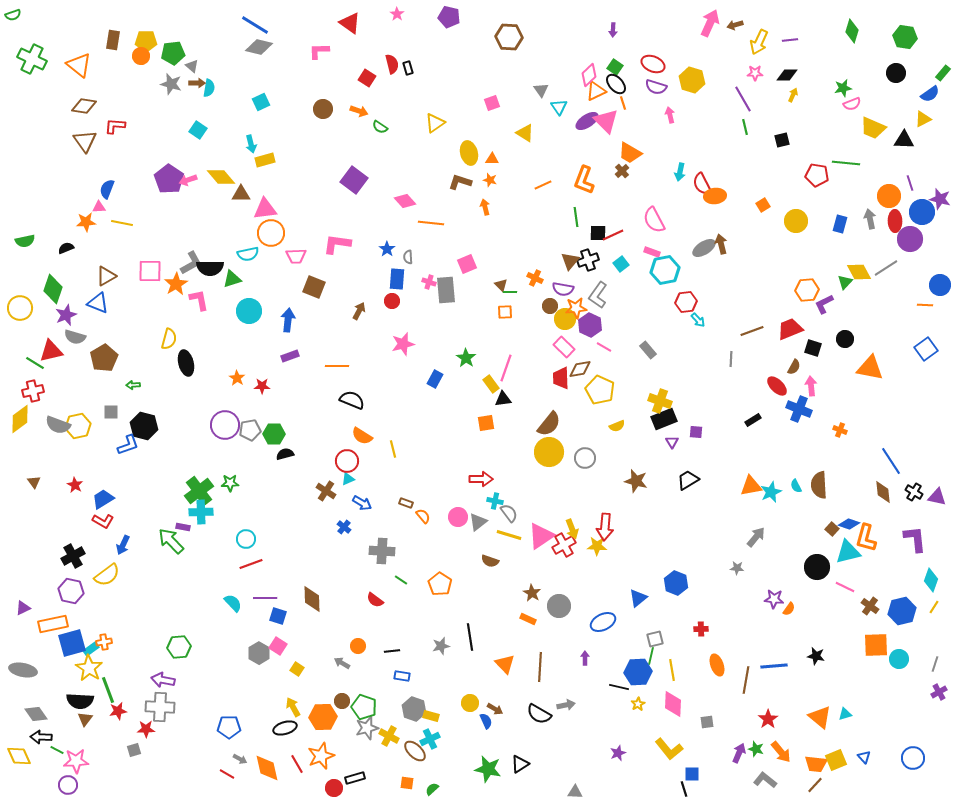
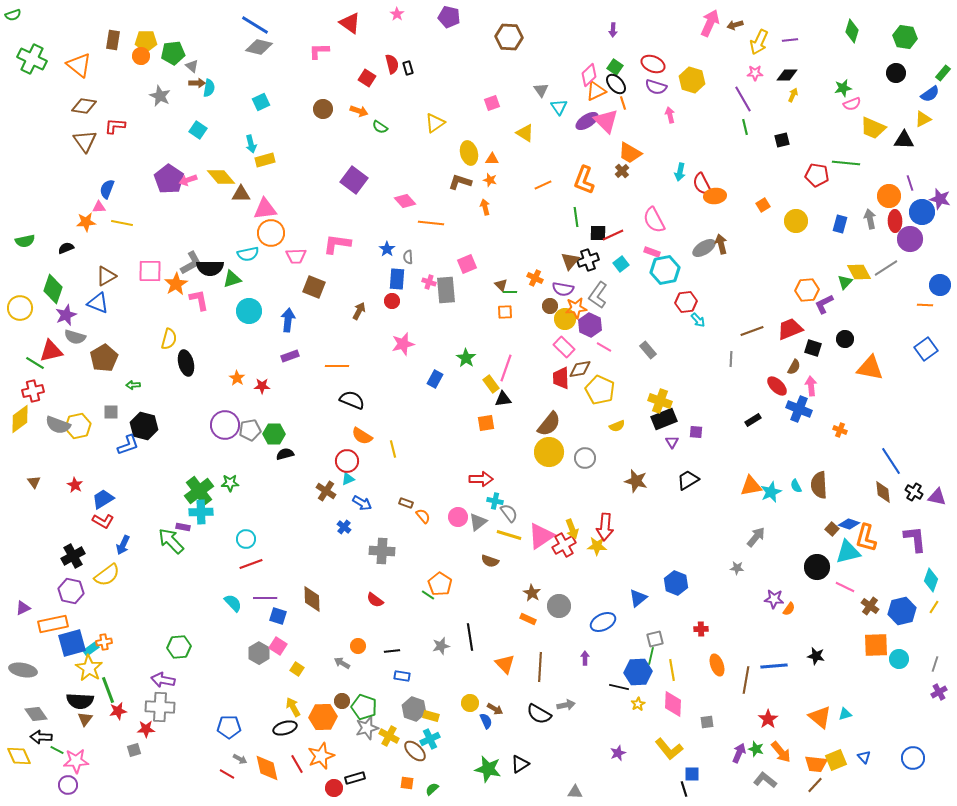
gray star at (171, 84): moved 11 px left, 12 px down; rotated 10 degrees clockwise
green line at (401, 580): moved 27 px right, 15 px down
